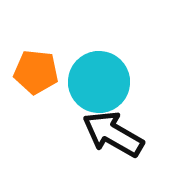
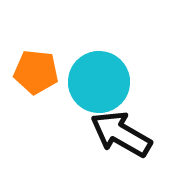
black arrow: moved 8 px right
